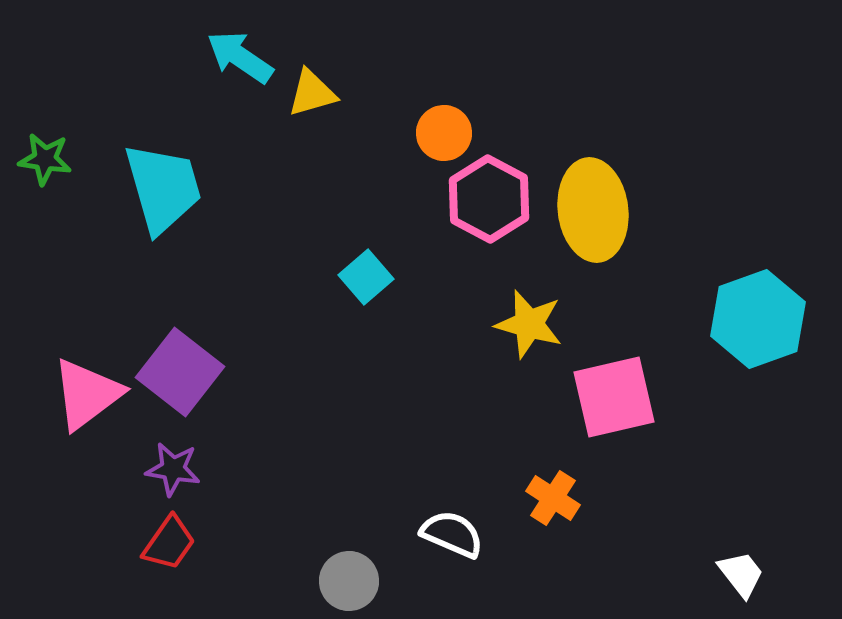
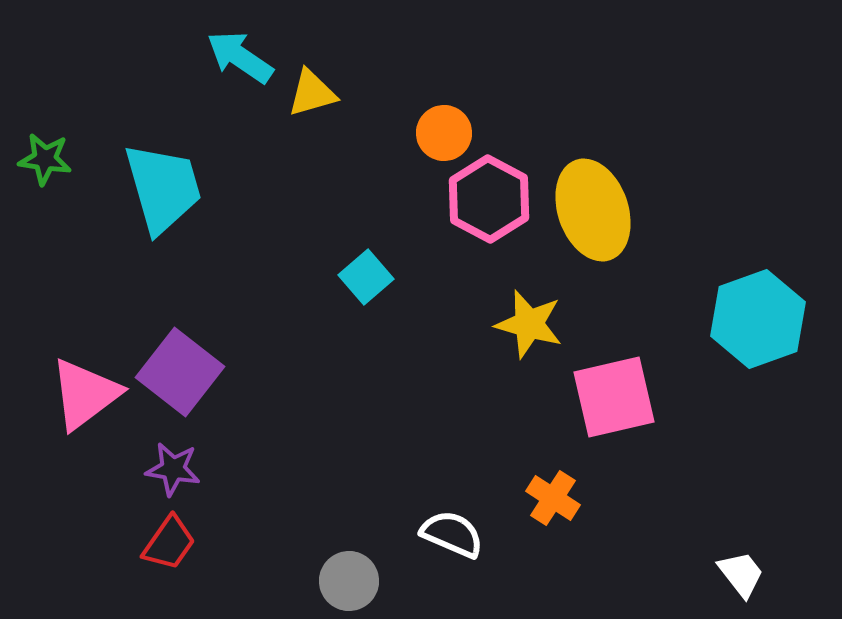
yellow ellipse: rotated 12 degrees counterclockwise
pink triangle: moved 2 px left
